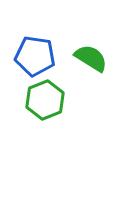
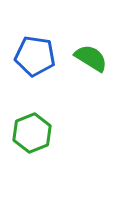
green hexagon: moved 13 px left, 33 px down
